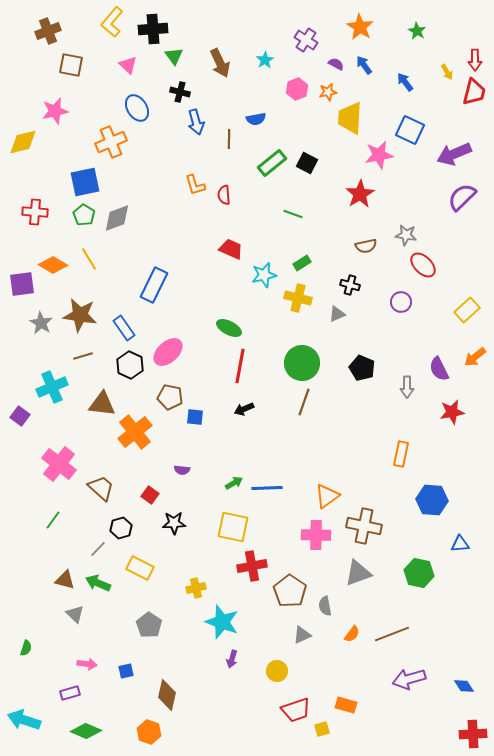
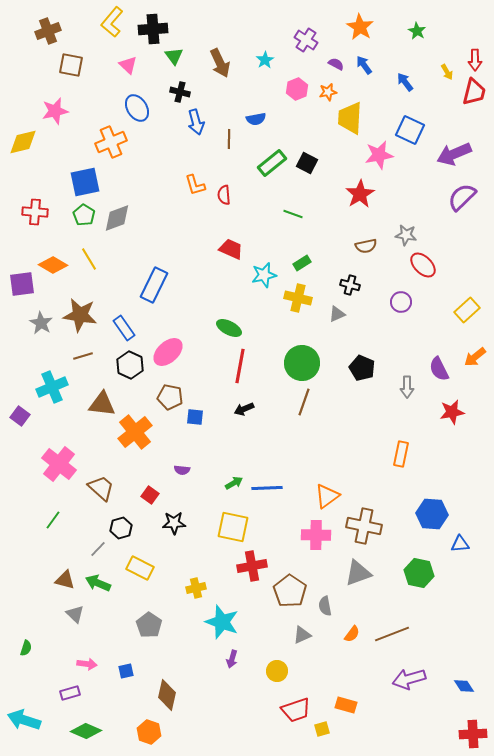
blue hexagon at (432, 500): moved 14 px down
